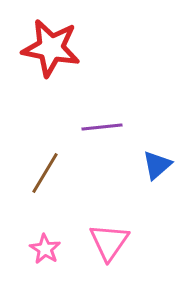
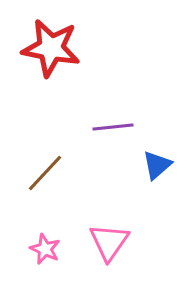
purple line: moved 11 px right
brown line: rotated 12 degrees clockwise
pink star: rotated 8 degrees counterclockwise
